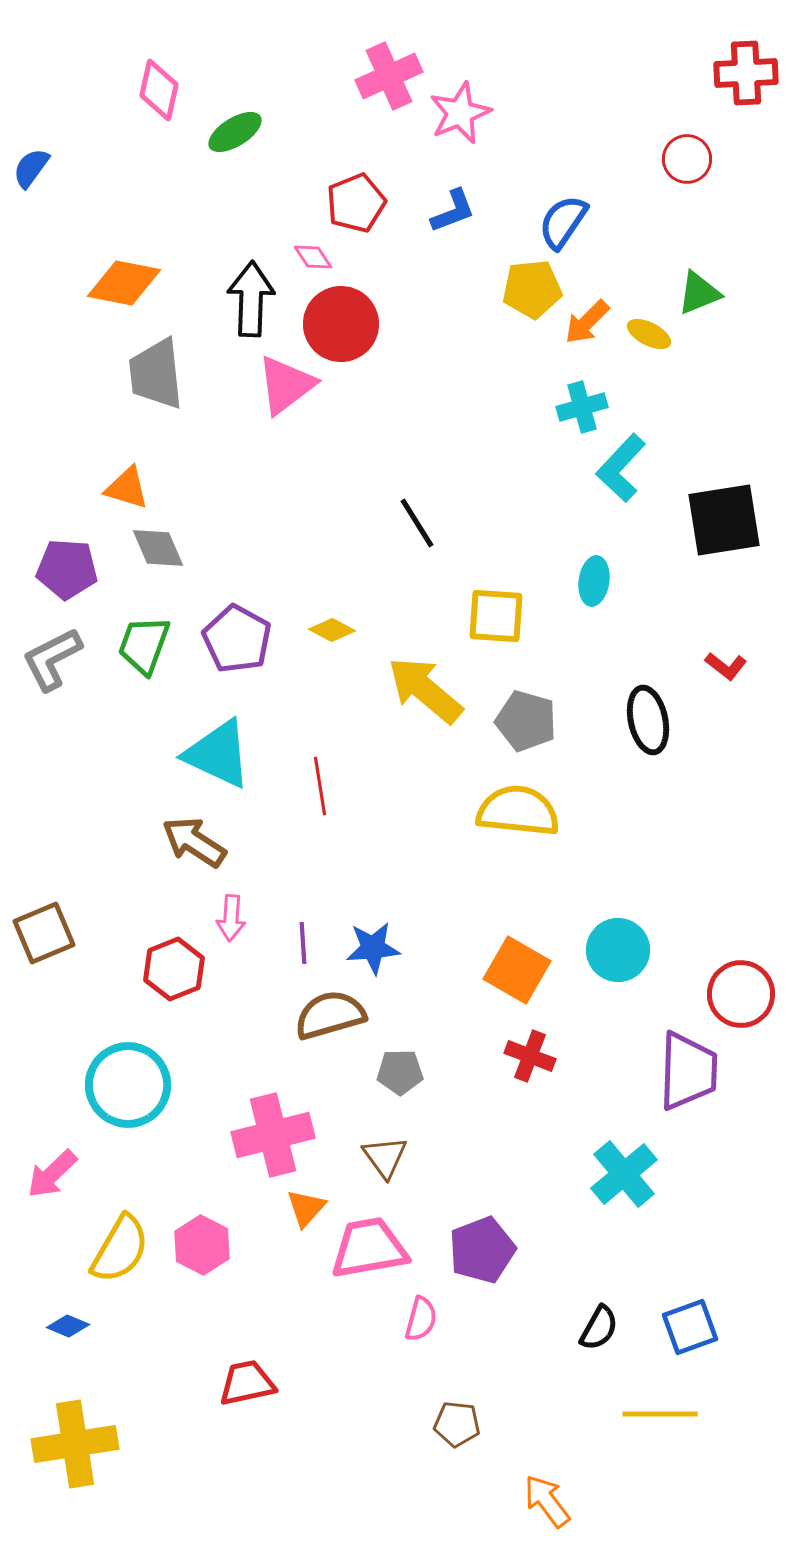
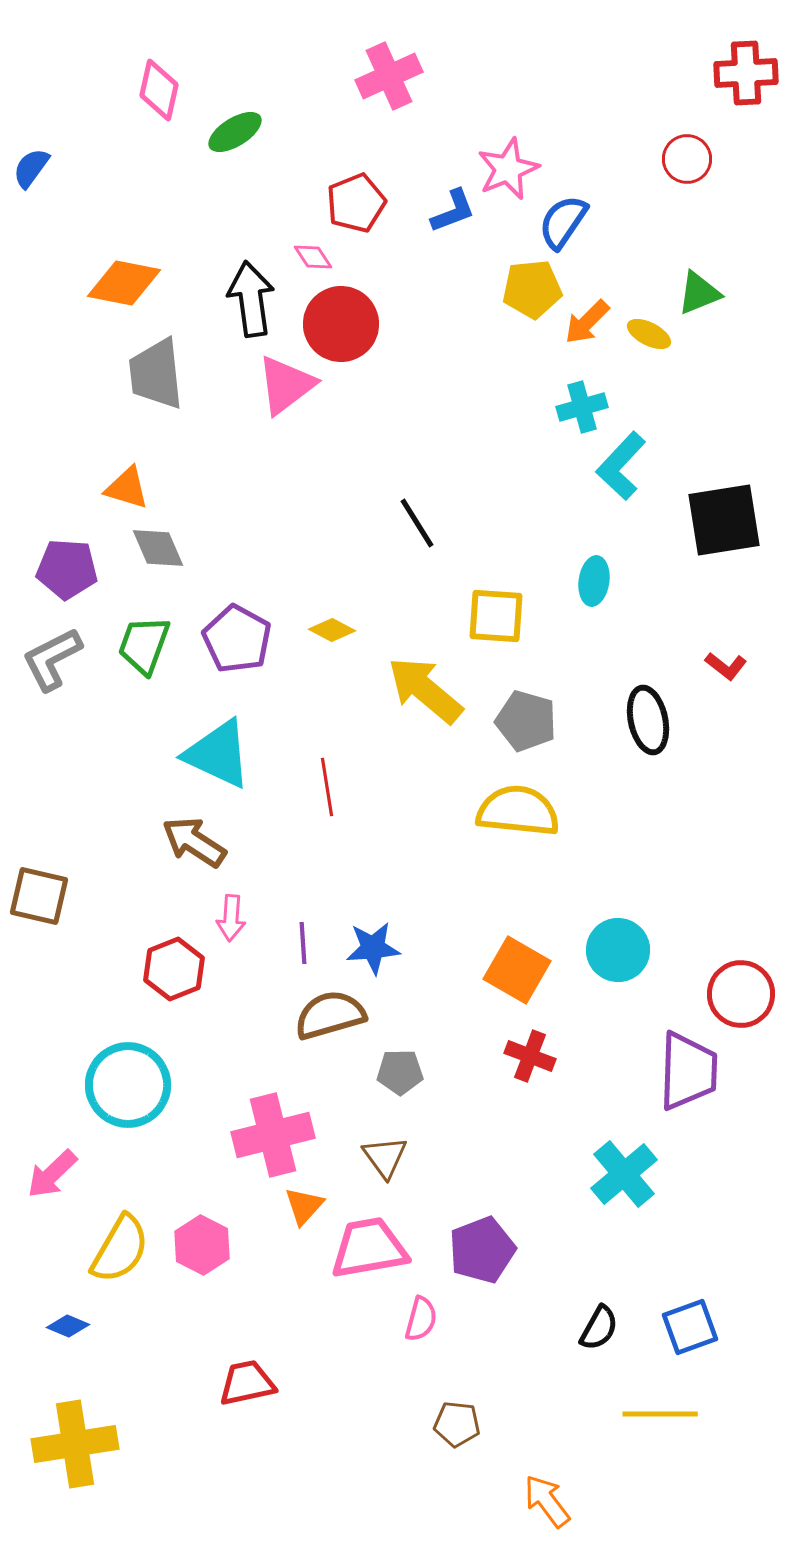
pink star at (460, 113): moved 48 px right, 56 px down
black arrow at (251, 299): rotated 10 degrees counterclockwise
cyan L-shape at (621, 468): moved 2 px up
red line at (320, 786): moved 7 px right, 1 px down
brown square at (44, 933): moved 5 px left, 37 px up; rotated 36 degrees clockwise
orange triangle at (306, 1208): moved 2 px left, 2 px up
